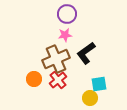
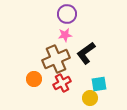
red cross: moved 4 px right, 3 px down; rotated 12 degrees clockwise
